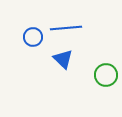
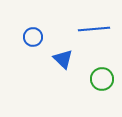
blue line: moved 28 px right, 1 px down
green circle: moved 4 px left, 4 px down
